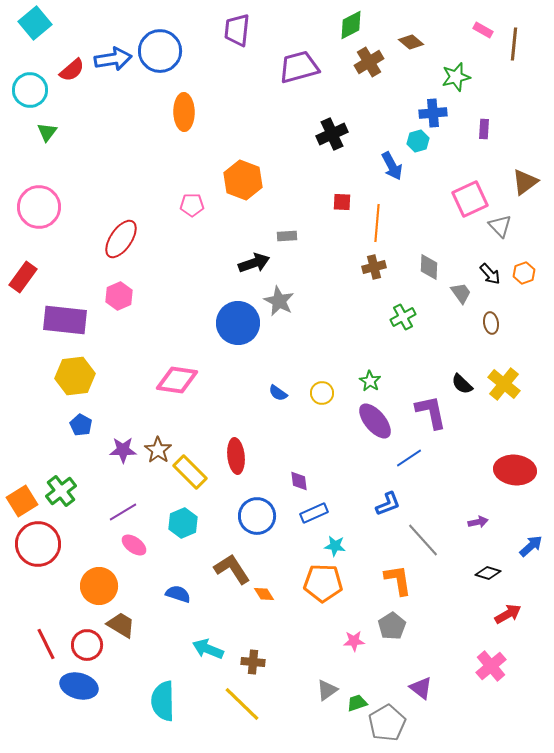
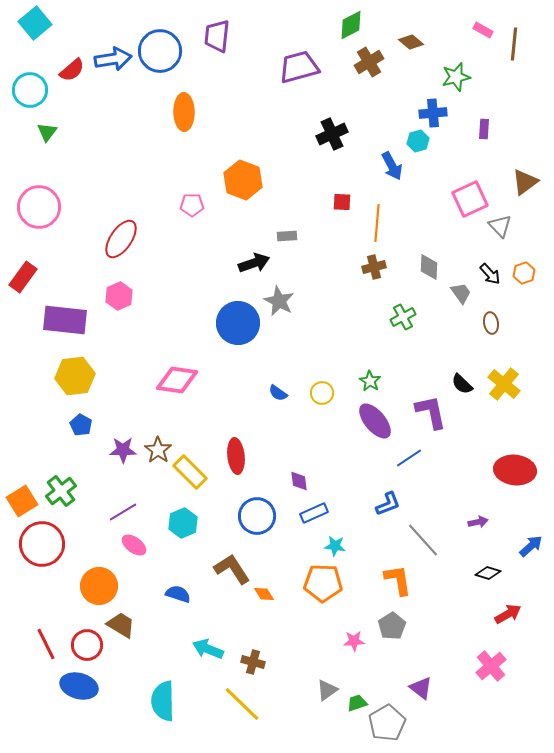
purple trapezoid at (237, 30): moved 20 px left, 6 px down
red circle at (38, 544): moved 4 px right
brown cross at (253, 662): rotated 10 degrees clockwise
